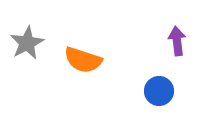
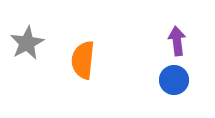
orange semicircle: rotated 78 degrees clockwise
blue circle: moved 15 px right, 11 px up
